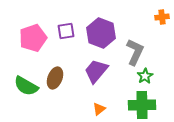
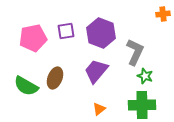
orange cross: moved 1 px right, 3 px up
pink pentagon: rotated 8 degrees clockwise
green star: rotated 21 degrees counterclockwise
